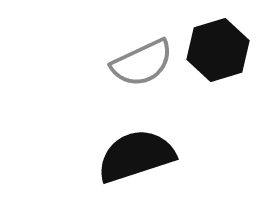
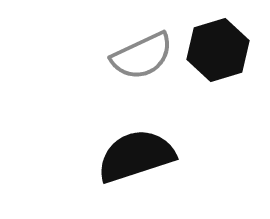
gray semicircle: moved 7 px up
